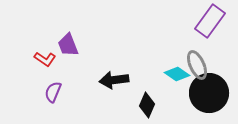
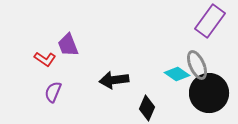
black diamond: moved 3 px down
